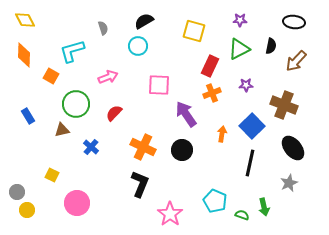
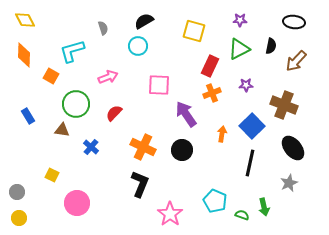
brown triangle at (62, 130): rotated 21 degrees clockwise
yellow circle at (27, 210): moved 8 px left, 8 px down
